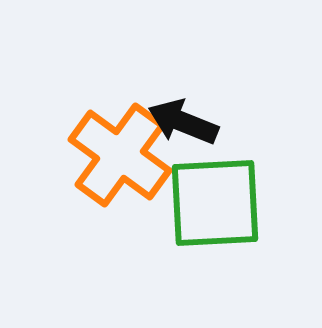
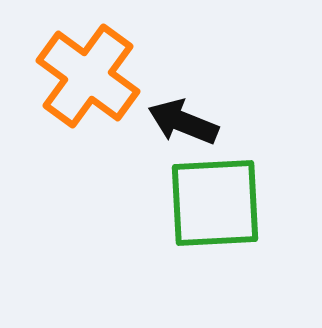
orange cross: moved 32 px left, 79 px up
